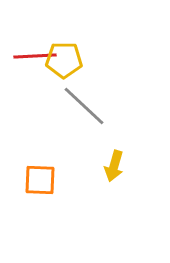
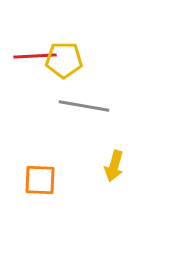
gray line: rotated 33 degrees counterclockwise
